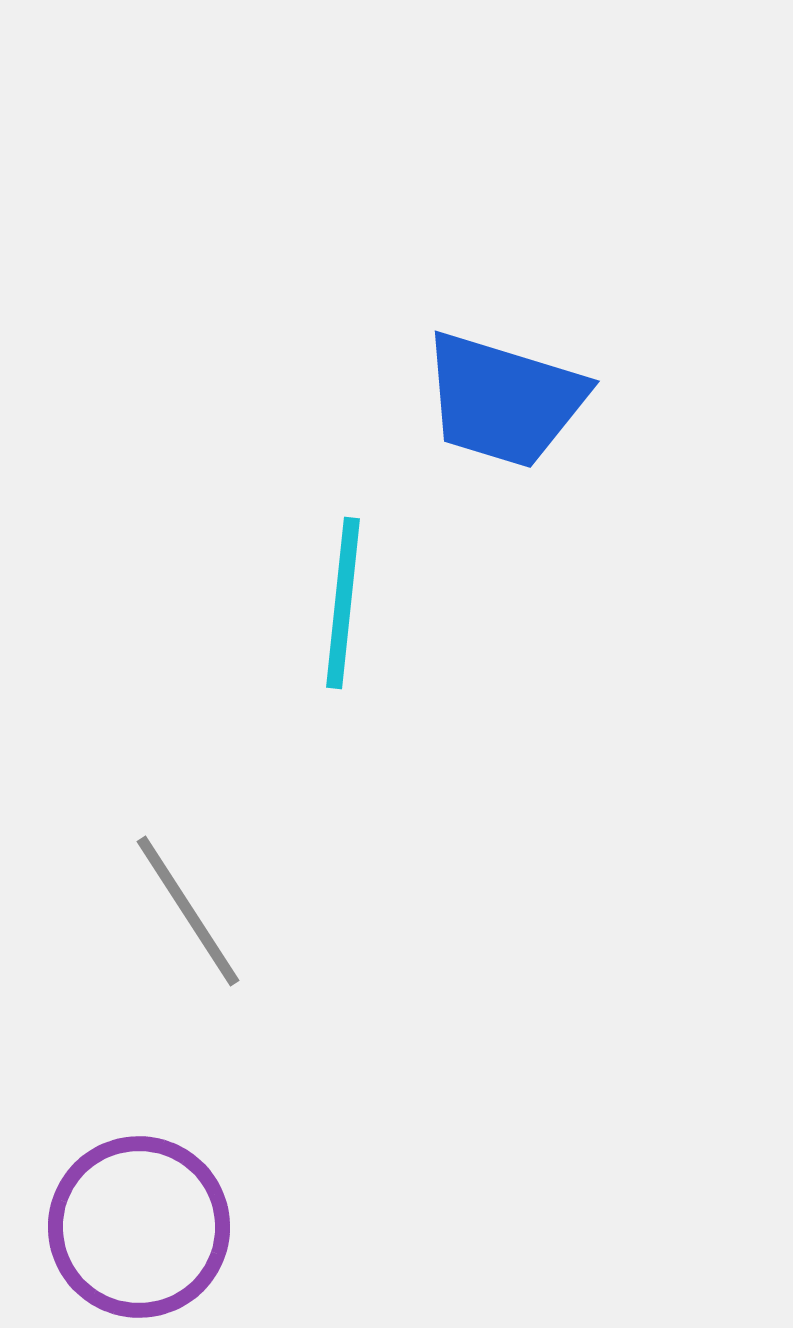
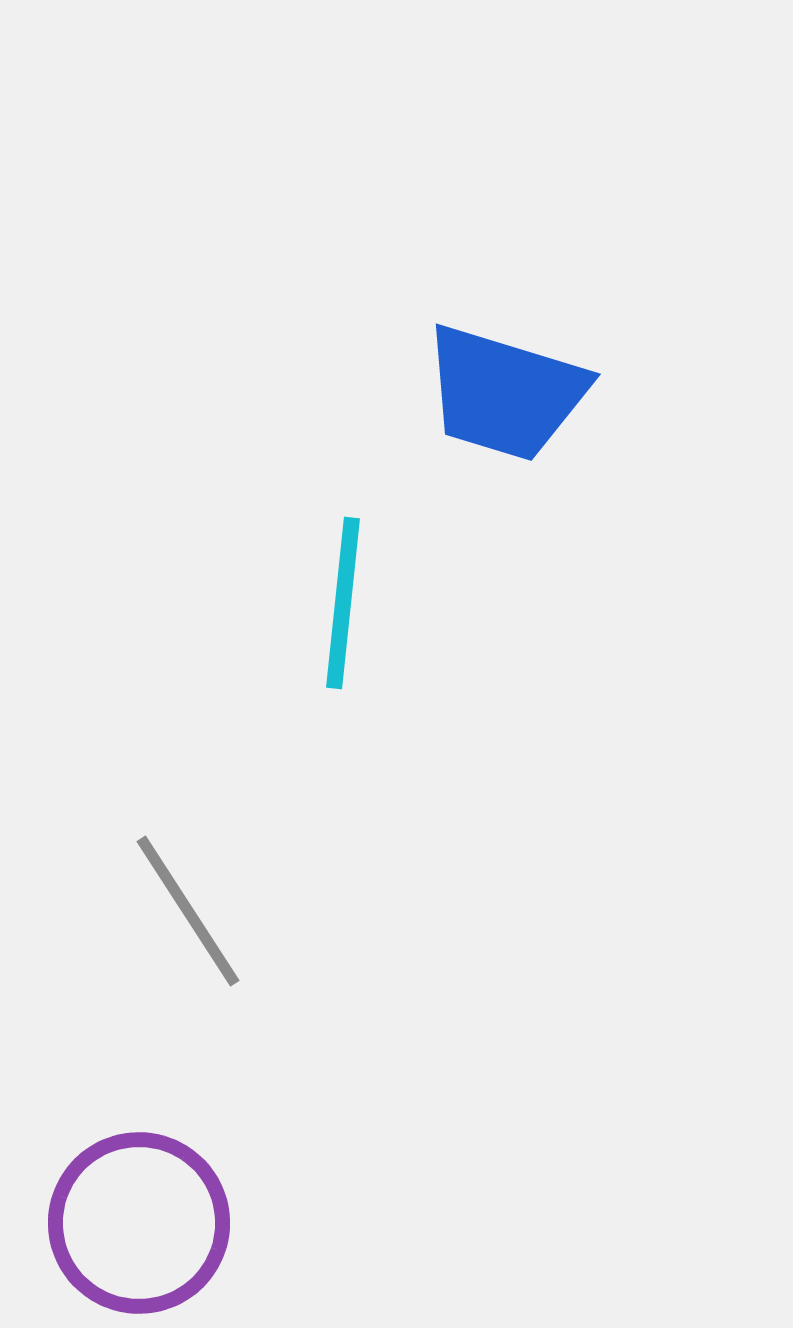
blue trapezoid: moved 1 px right, 7 px up
purple circle: moved 4 px up
